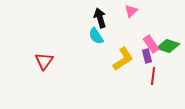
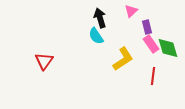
green diamond: moved 2 px down; rotated 55 degrees clockwise
purple rectangle: moved 29 px up
